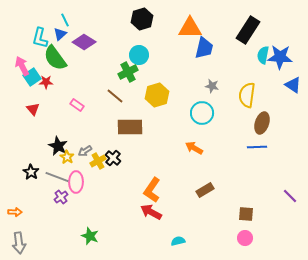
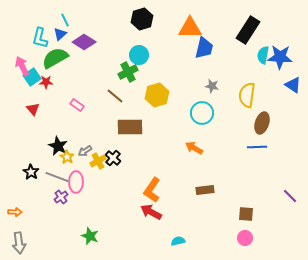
green semicircle at (55, 58): rotated 96 degrees clockwise
brown rectangle at (205, 190): rotated 24 degrees clockwise
